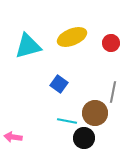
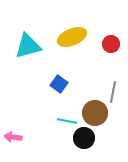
red circle: moved 1 px down
